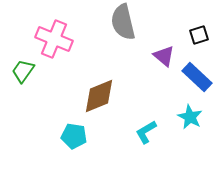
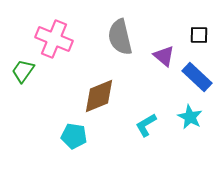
gray semicircle: moved 3 px left, 15 px down
black square: rotated 18 degrees clockwise
cyan L-shape: moved 7 px up
